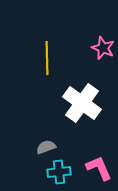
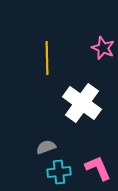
pink L-shape: moved 1 px left
